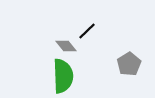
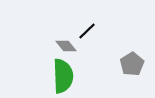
gray pentagon: moved 3 px right
